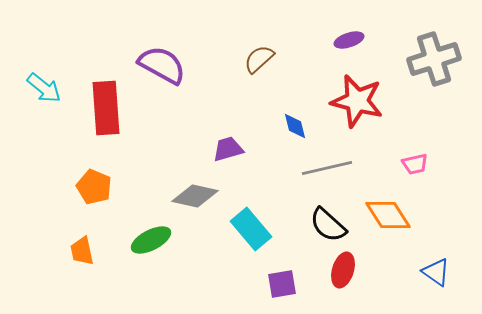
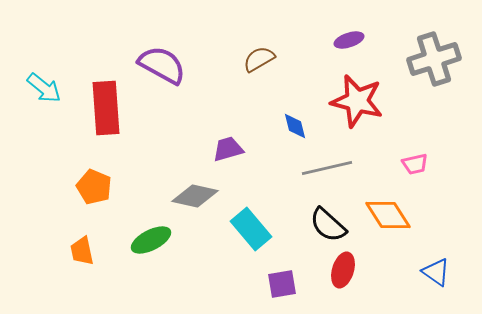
brown semicircle: rotated 12 degrees clockwise
